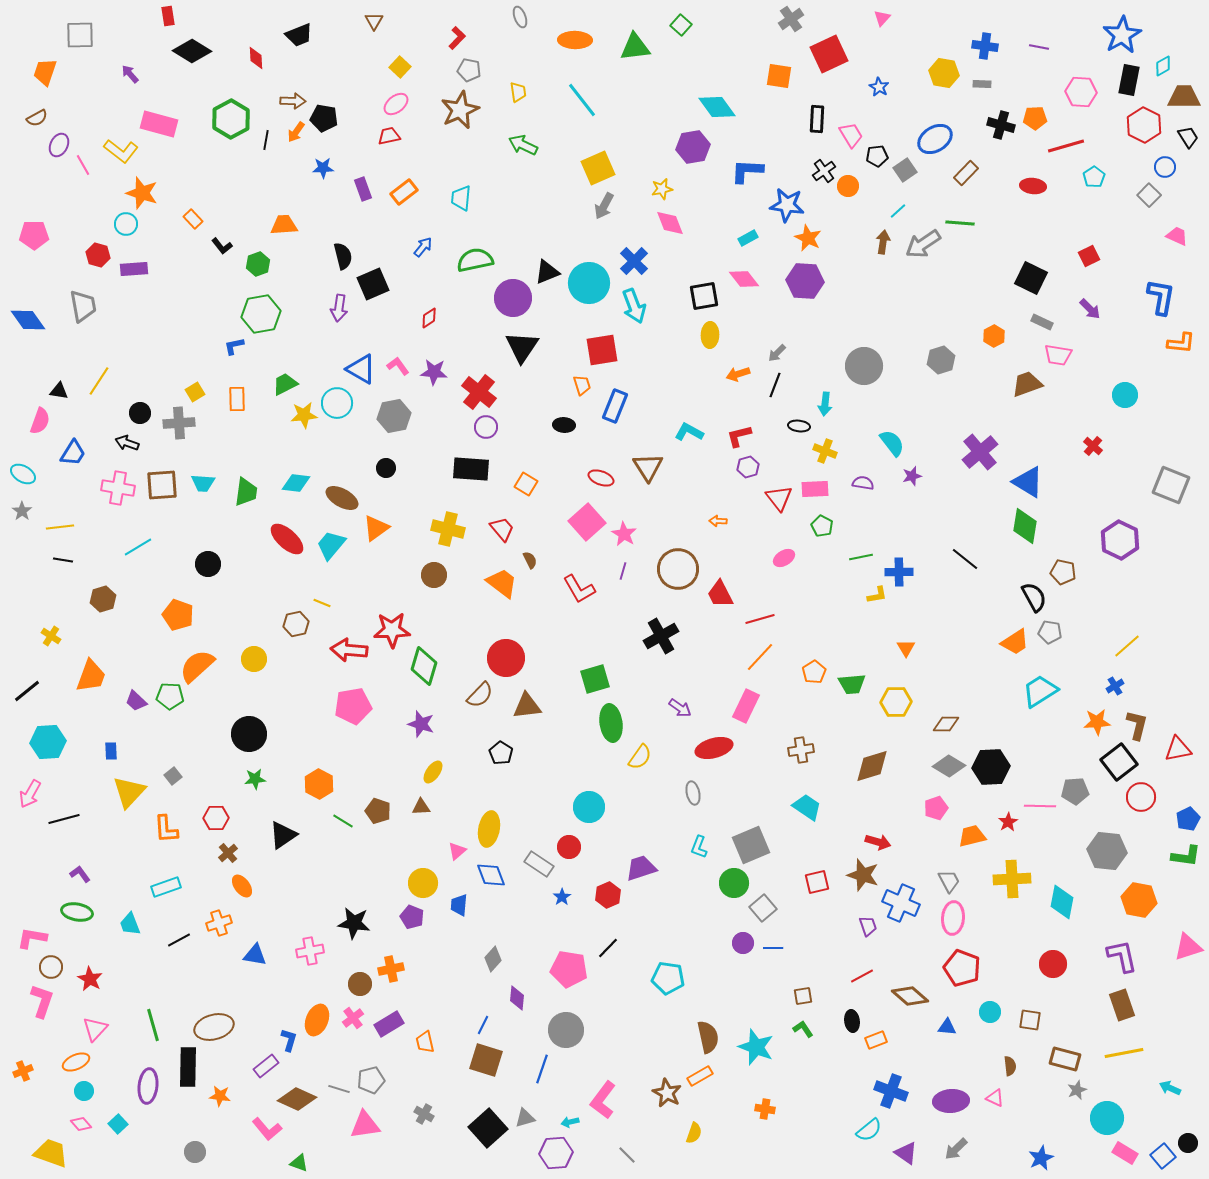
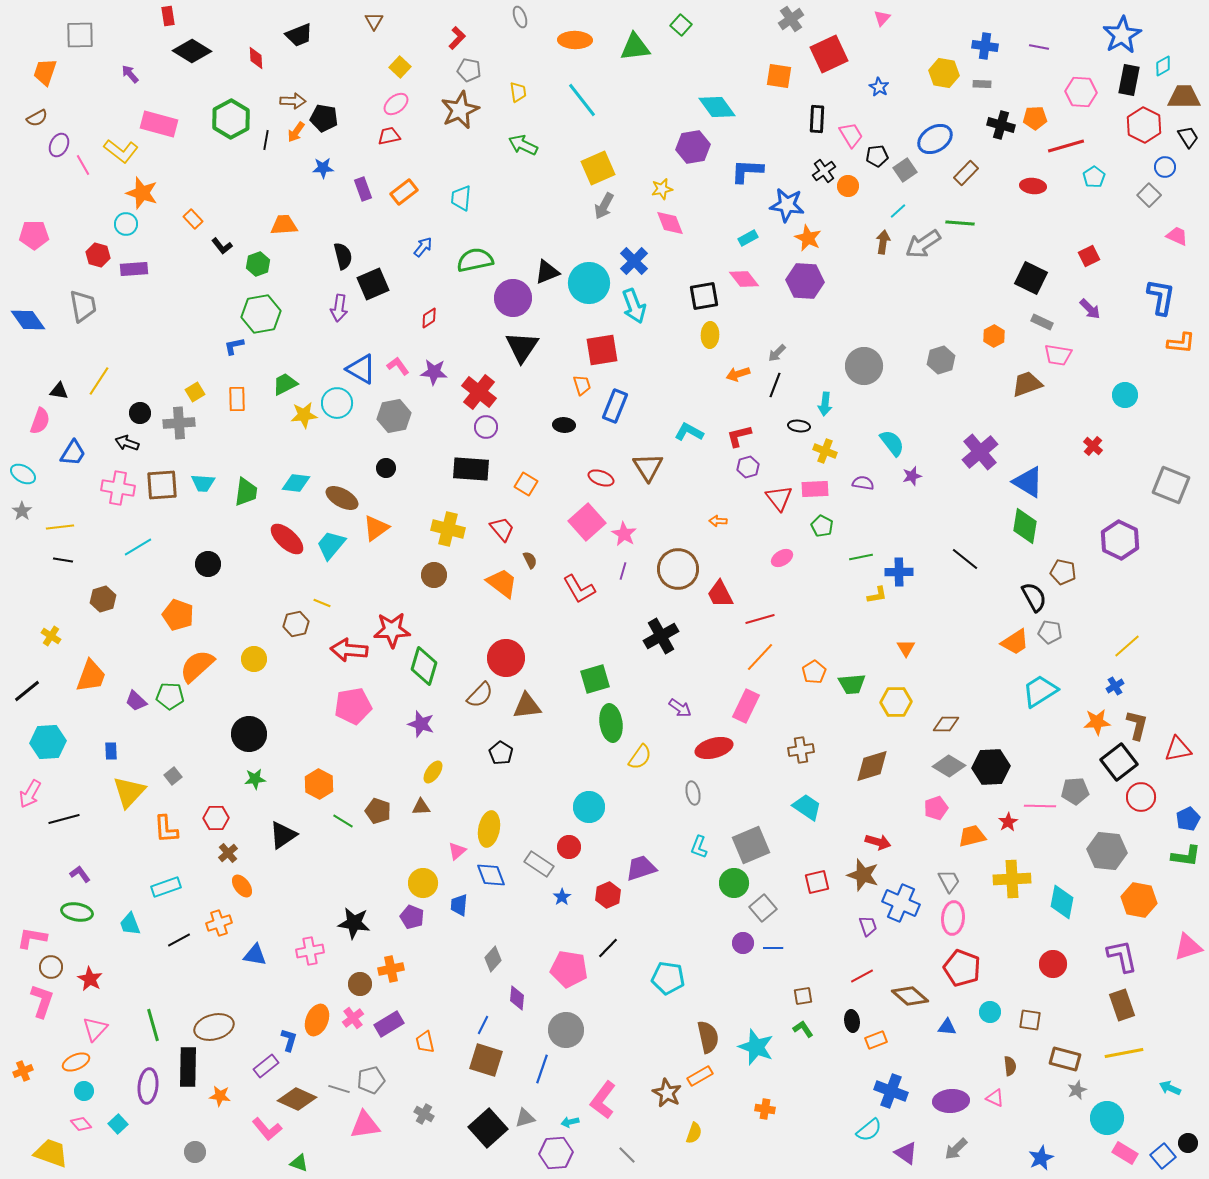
pink ellipse at (784, 558): moved 2 px left
